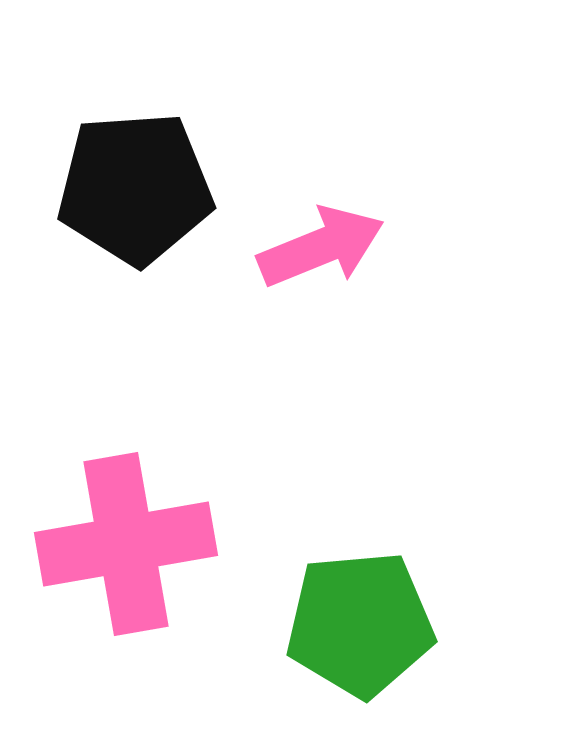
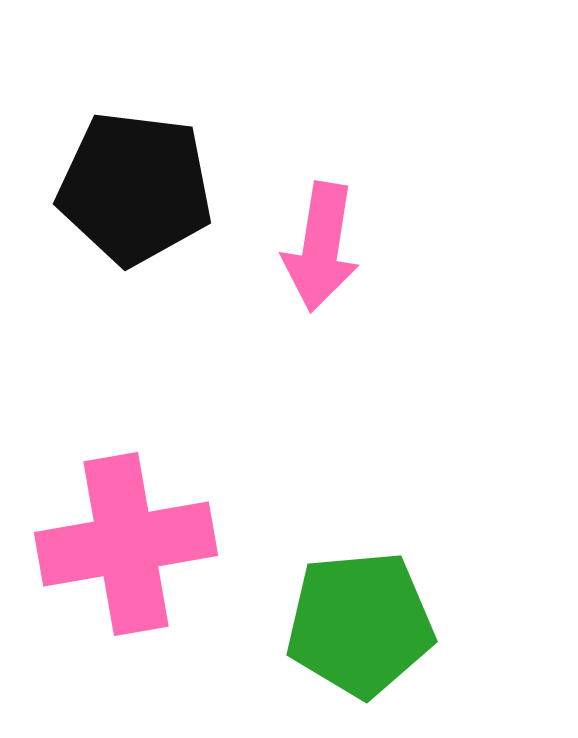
black pentagon: rotated 11 degrees clockwise
pink arrow: rotated 121 degrees clockwise
